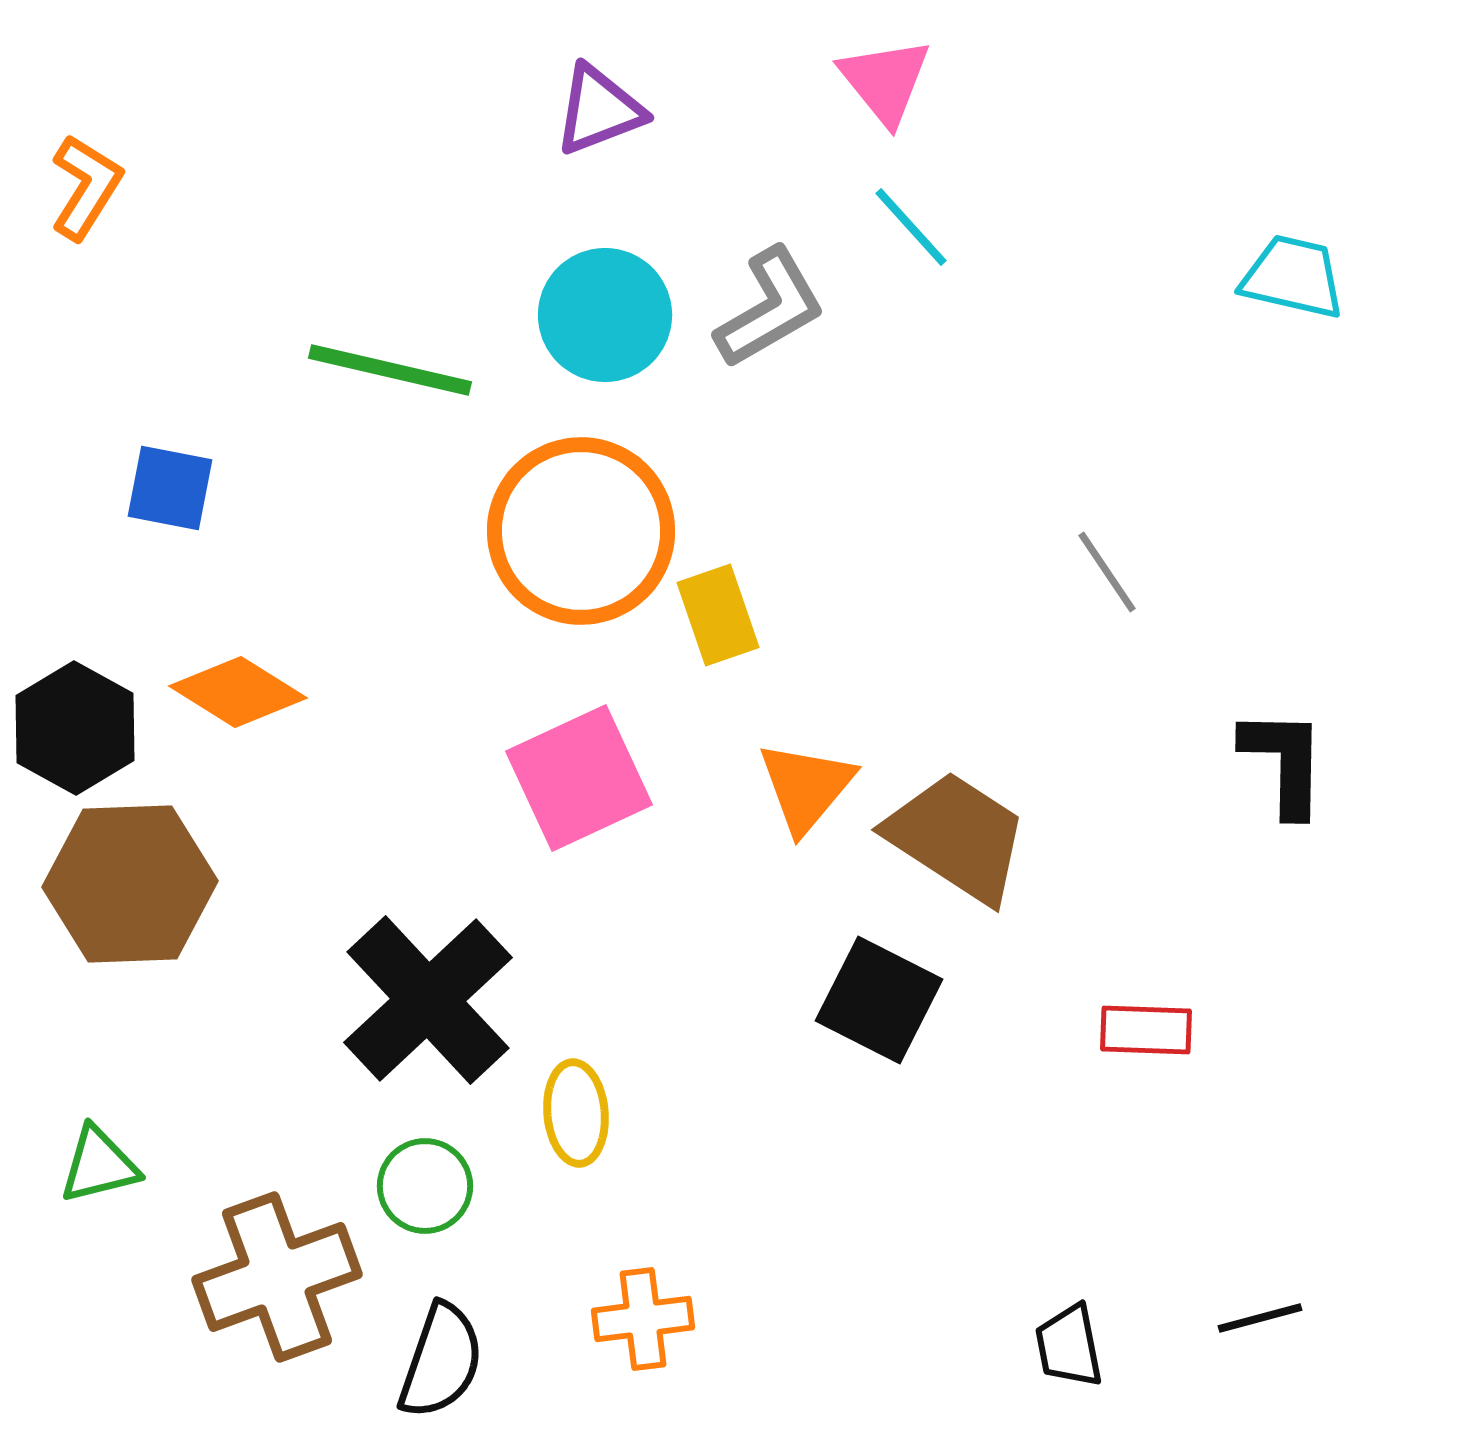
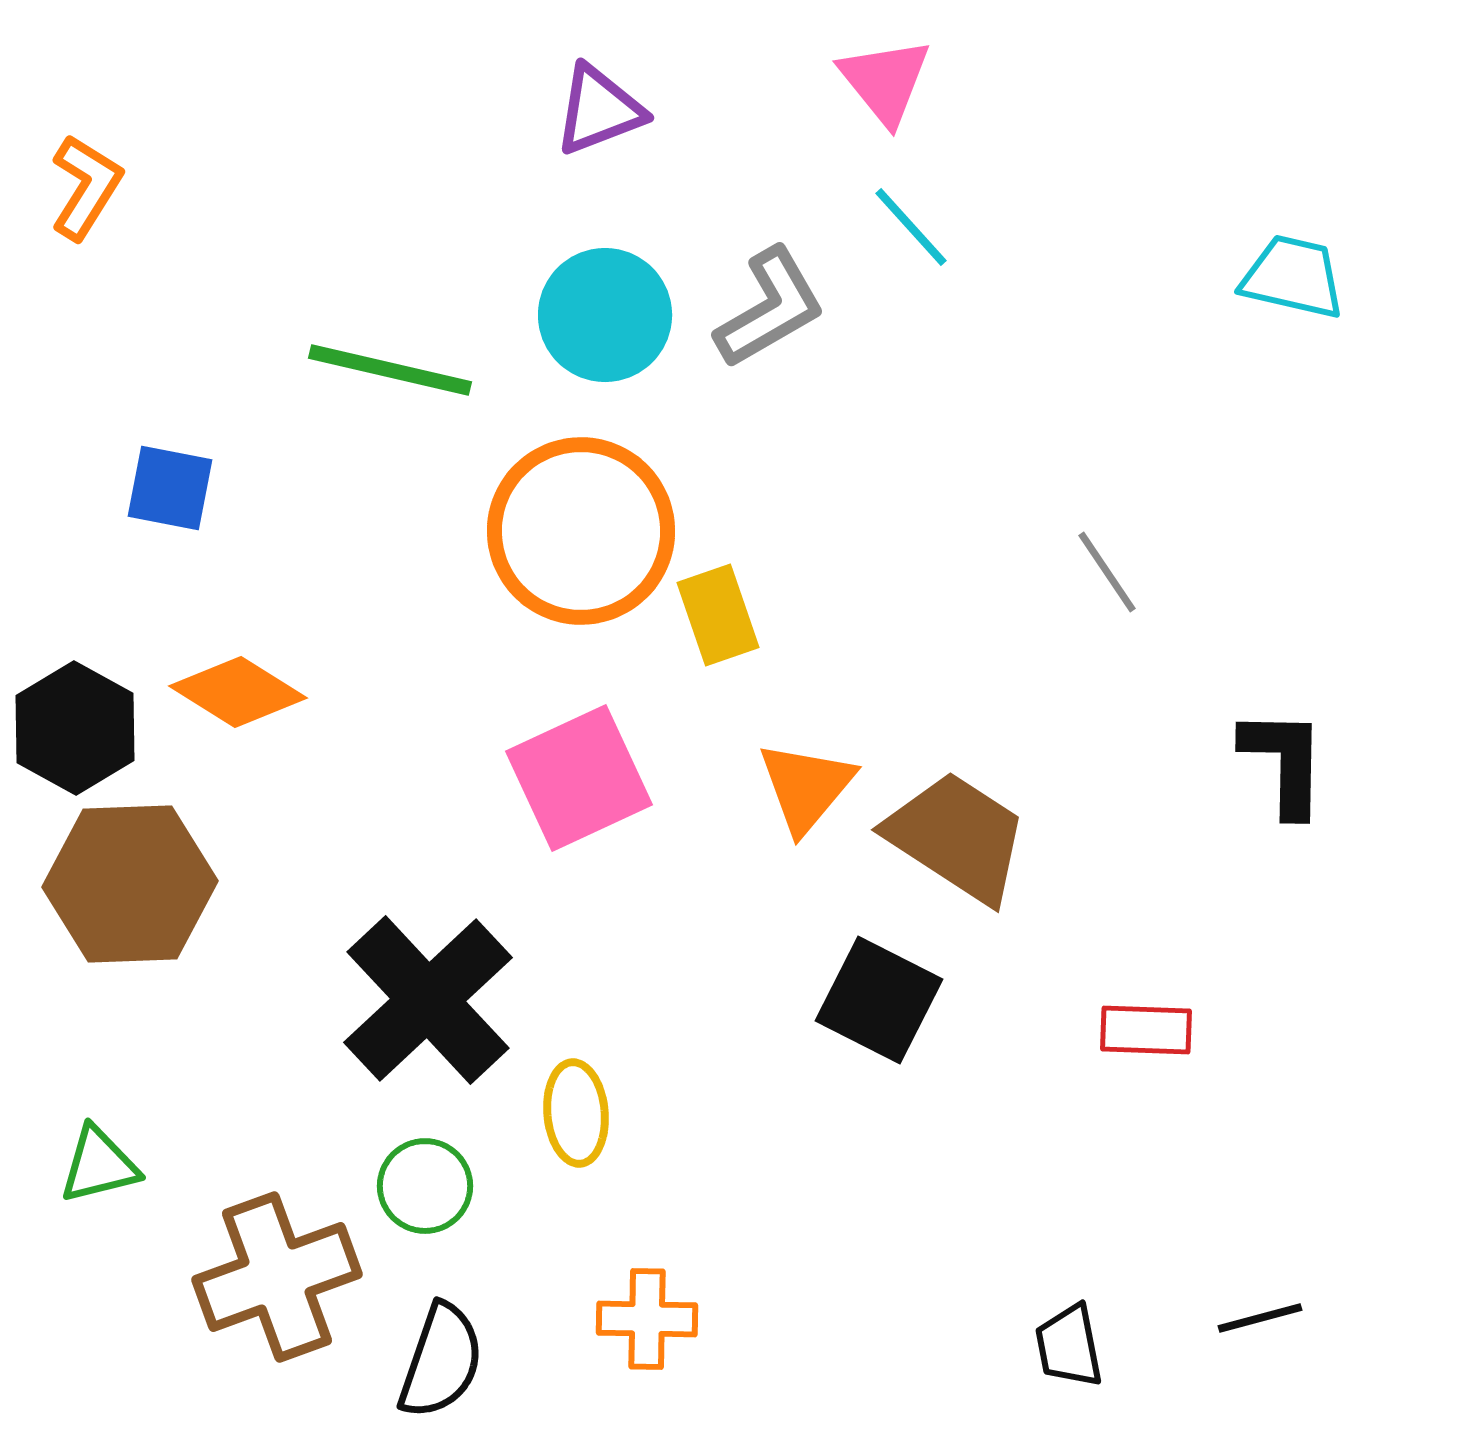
orange cross: moved 4 px right; rotated 8 degrees clockwise
